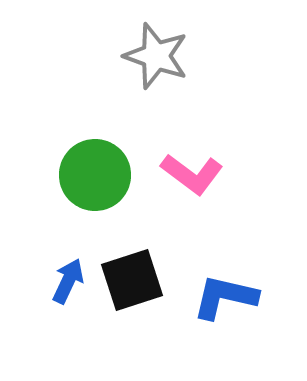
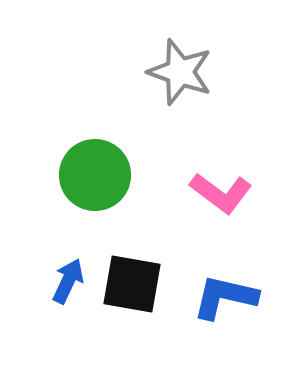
gray star: moved 24 px right, 16 px down
pink L-shape: moved 29 px right, 19 px down
black square: moved 4 px down; rotated 28 degrees clockwise
